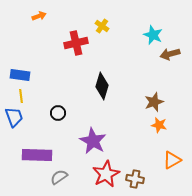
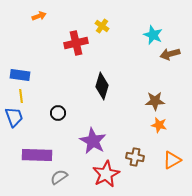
brown star: moved 1 px right, 1 px up; rotated 18 degrees clockwise
brown cross: moved 22 px up
